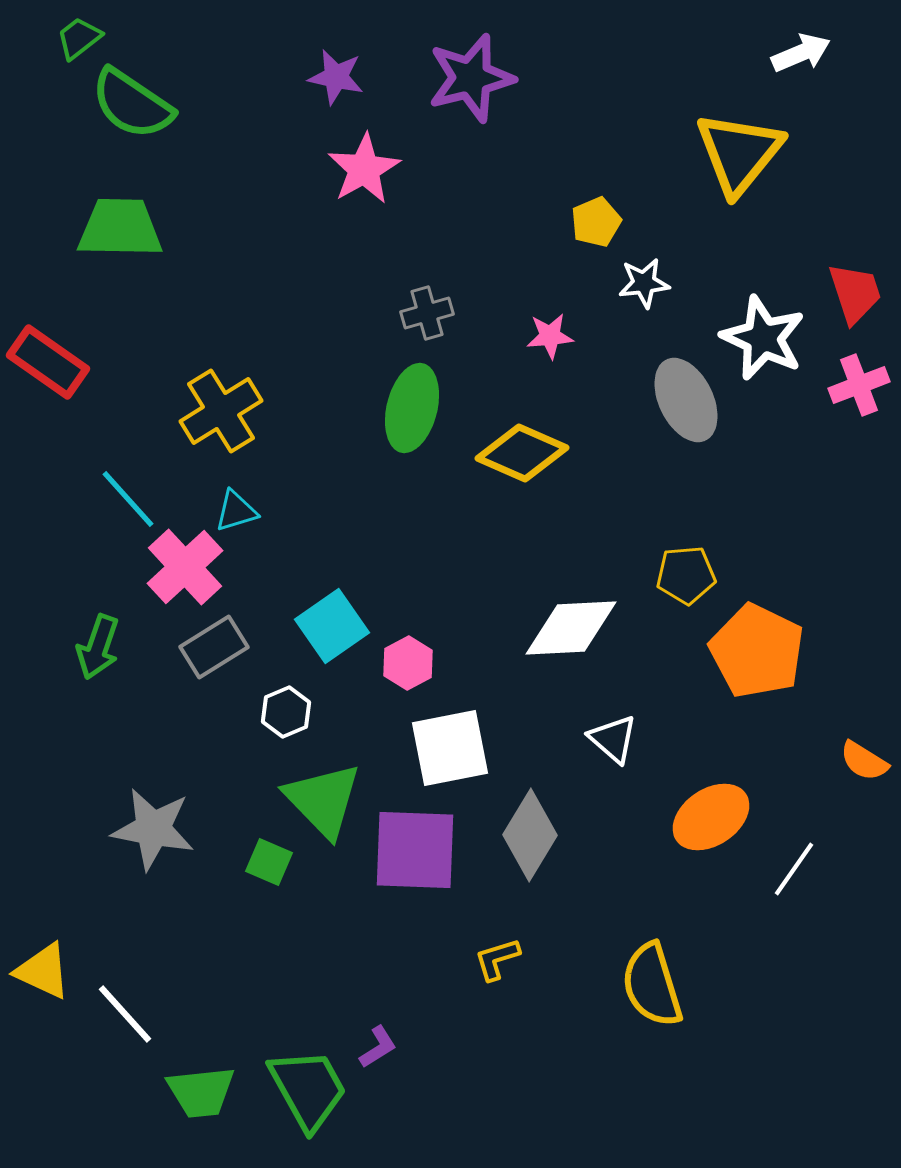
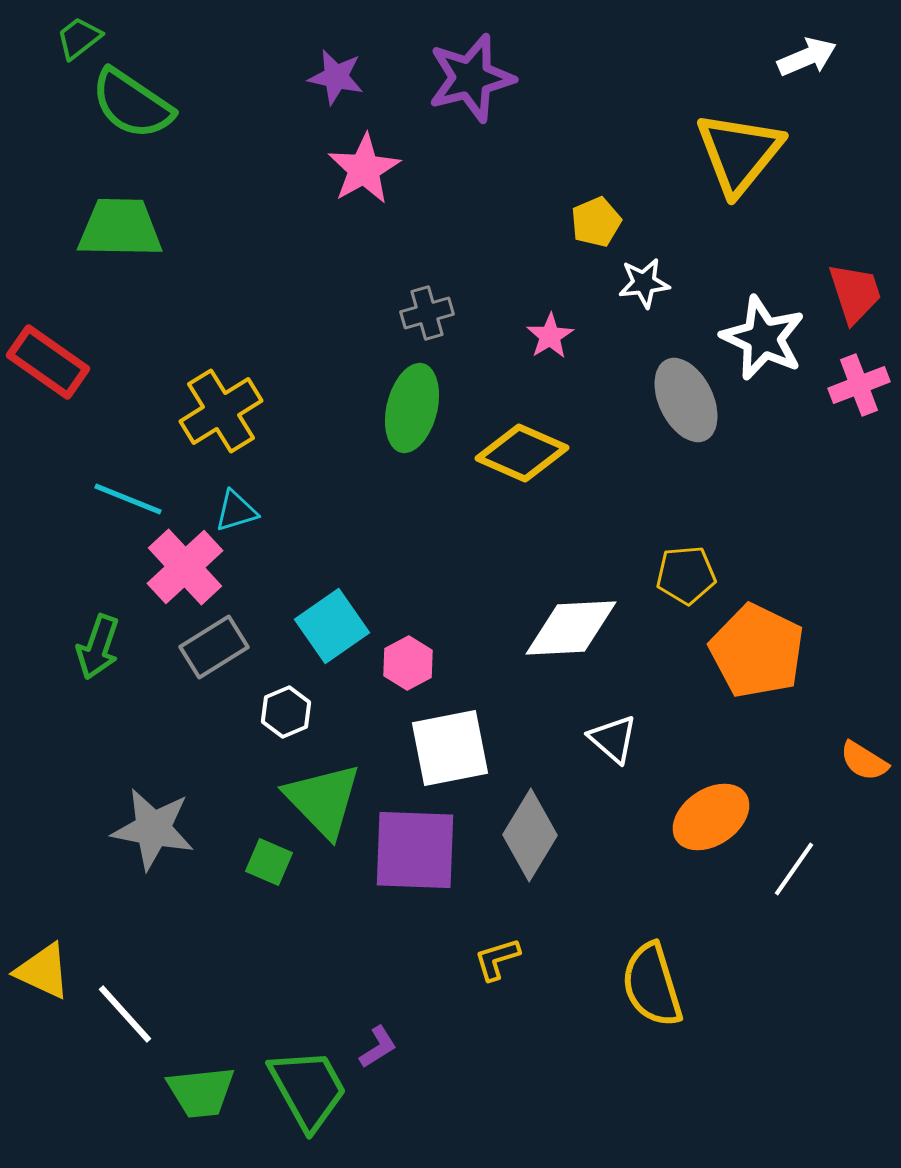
white arrow at (801, 53): moved 6 px right, 4 px down
pink star at (550, 336): rotated 27 degrees counterclockwise
cyan line at (128, 499): rotated 26 degrees counterclockwise
